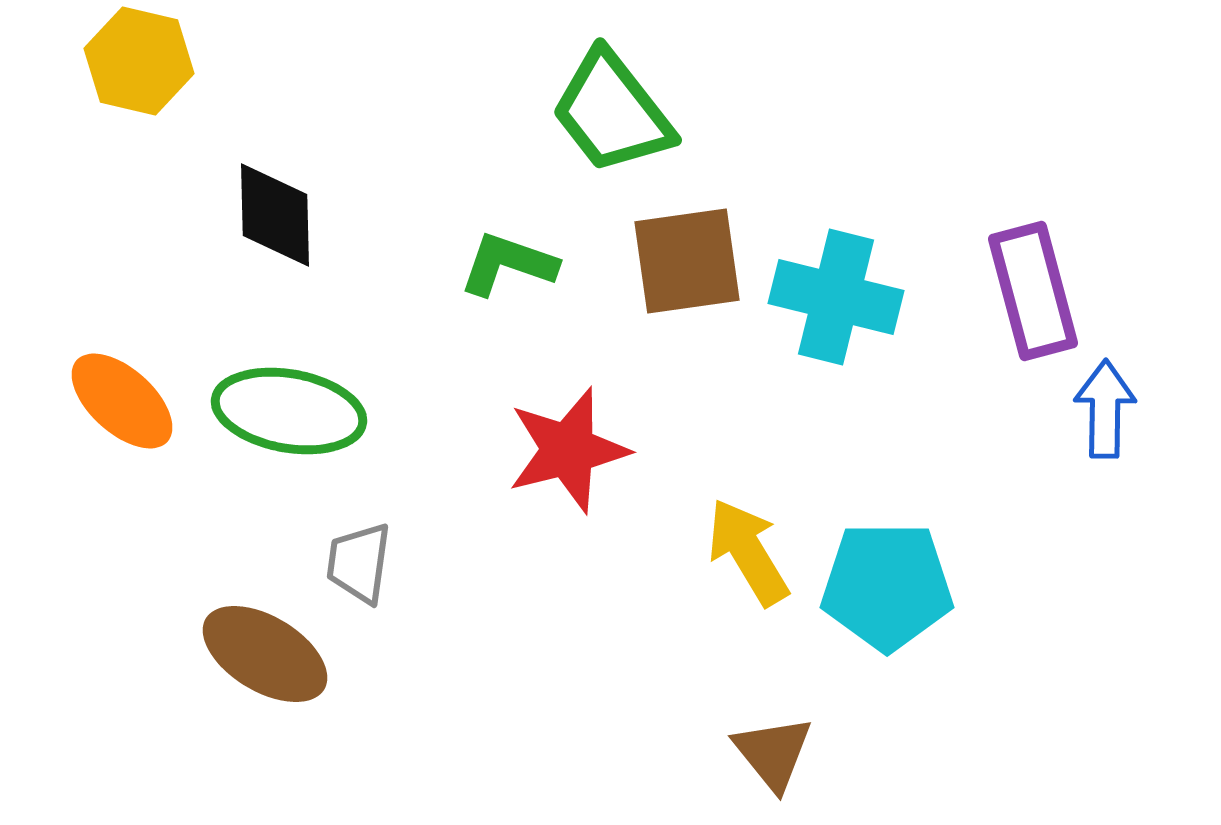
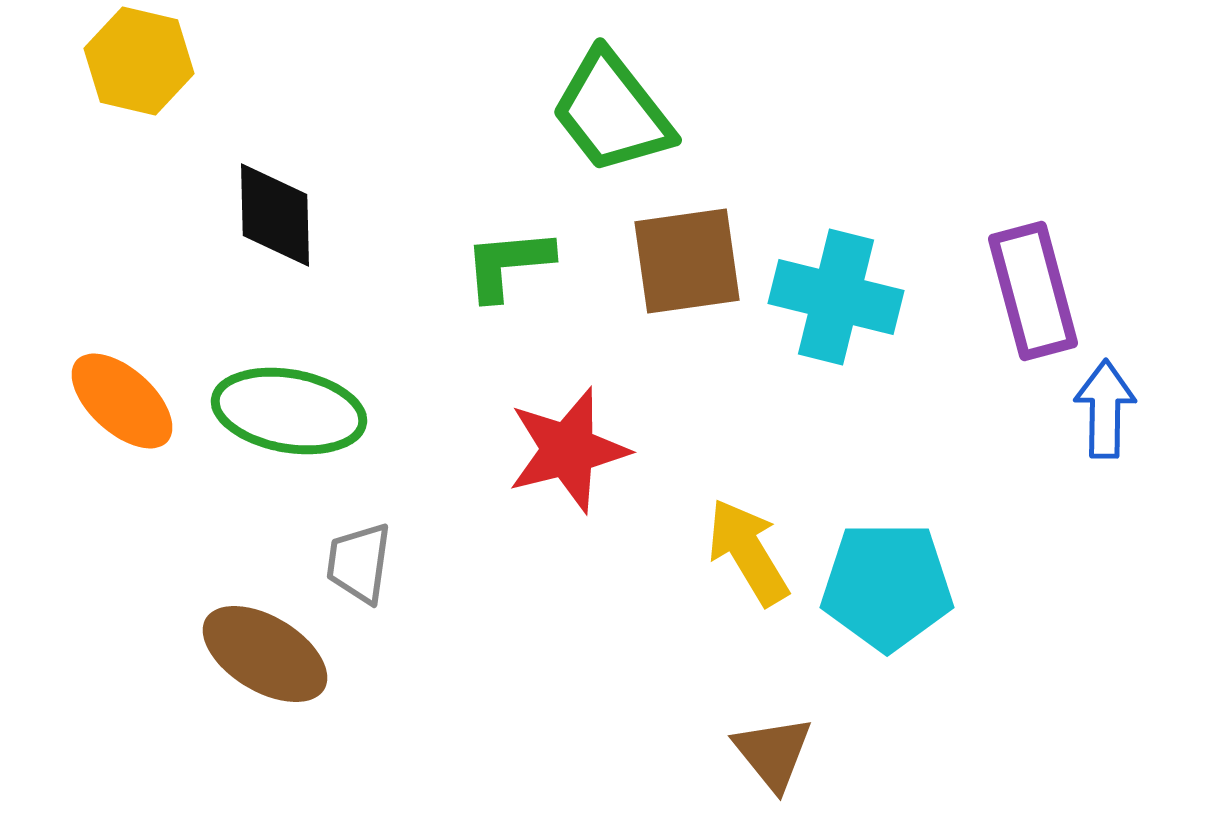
green L-shape: rotated 24 degrees counterclockwise
